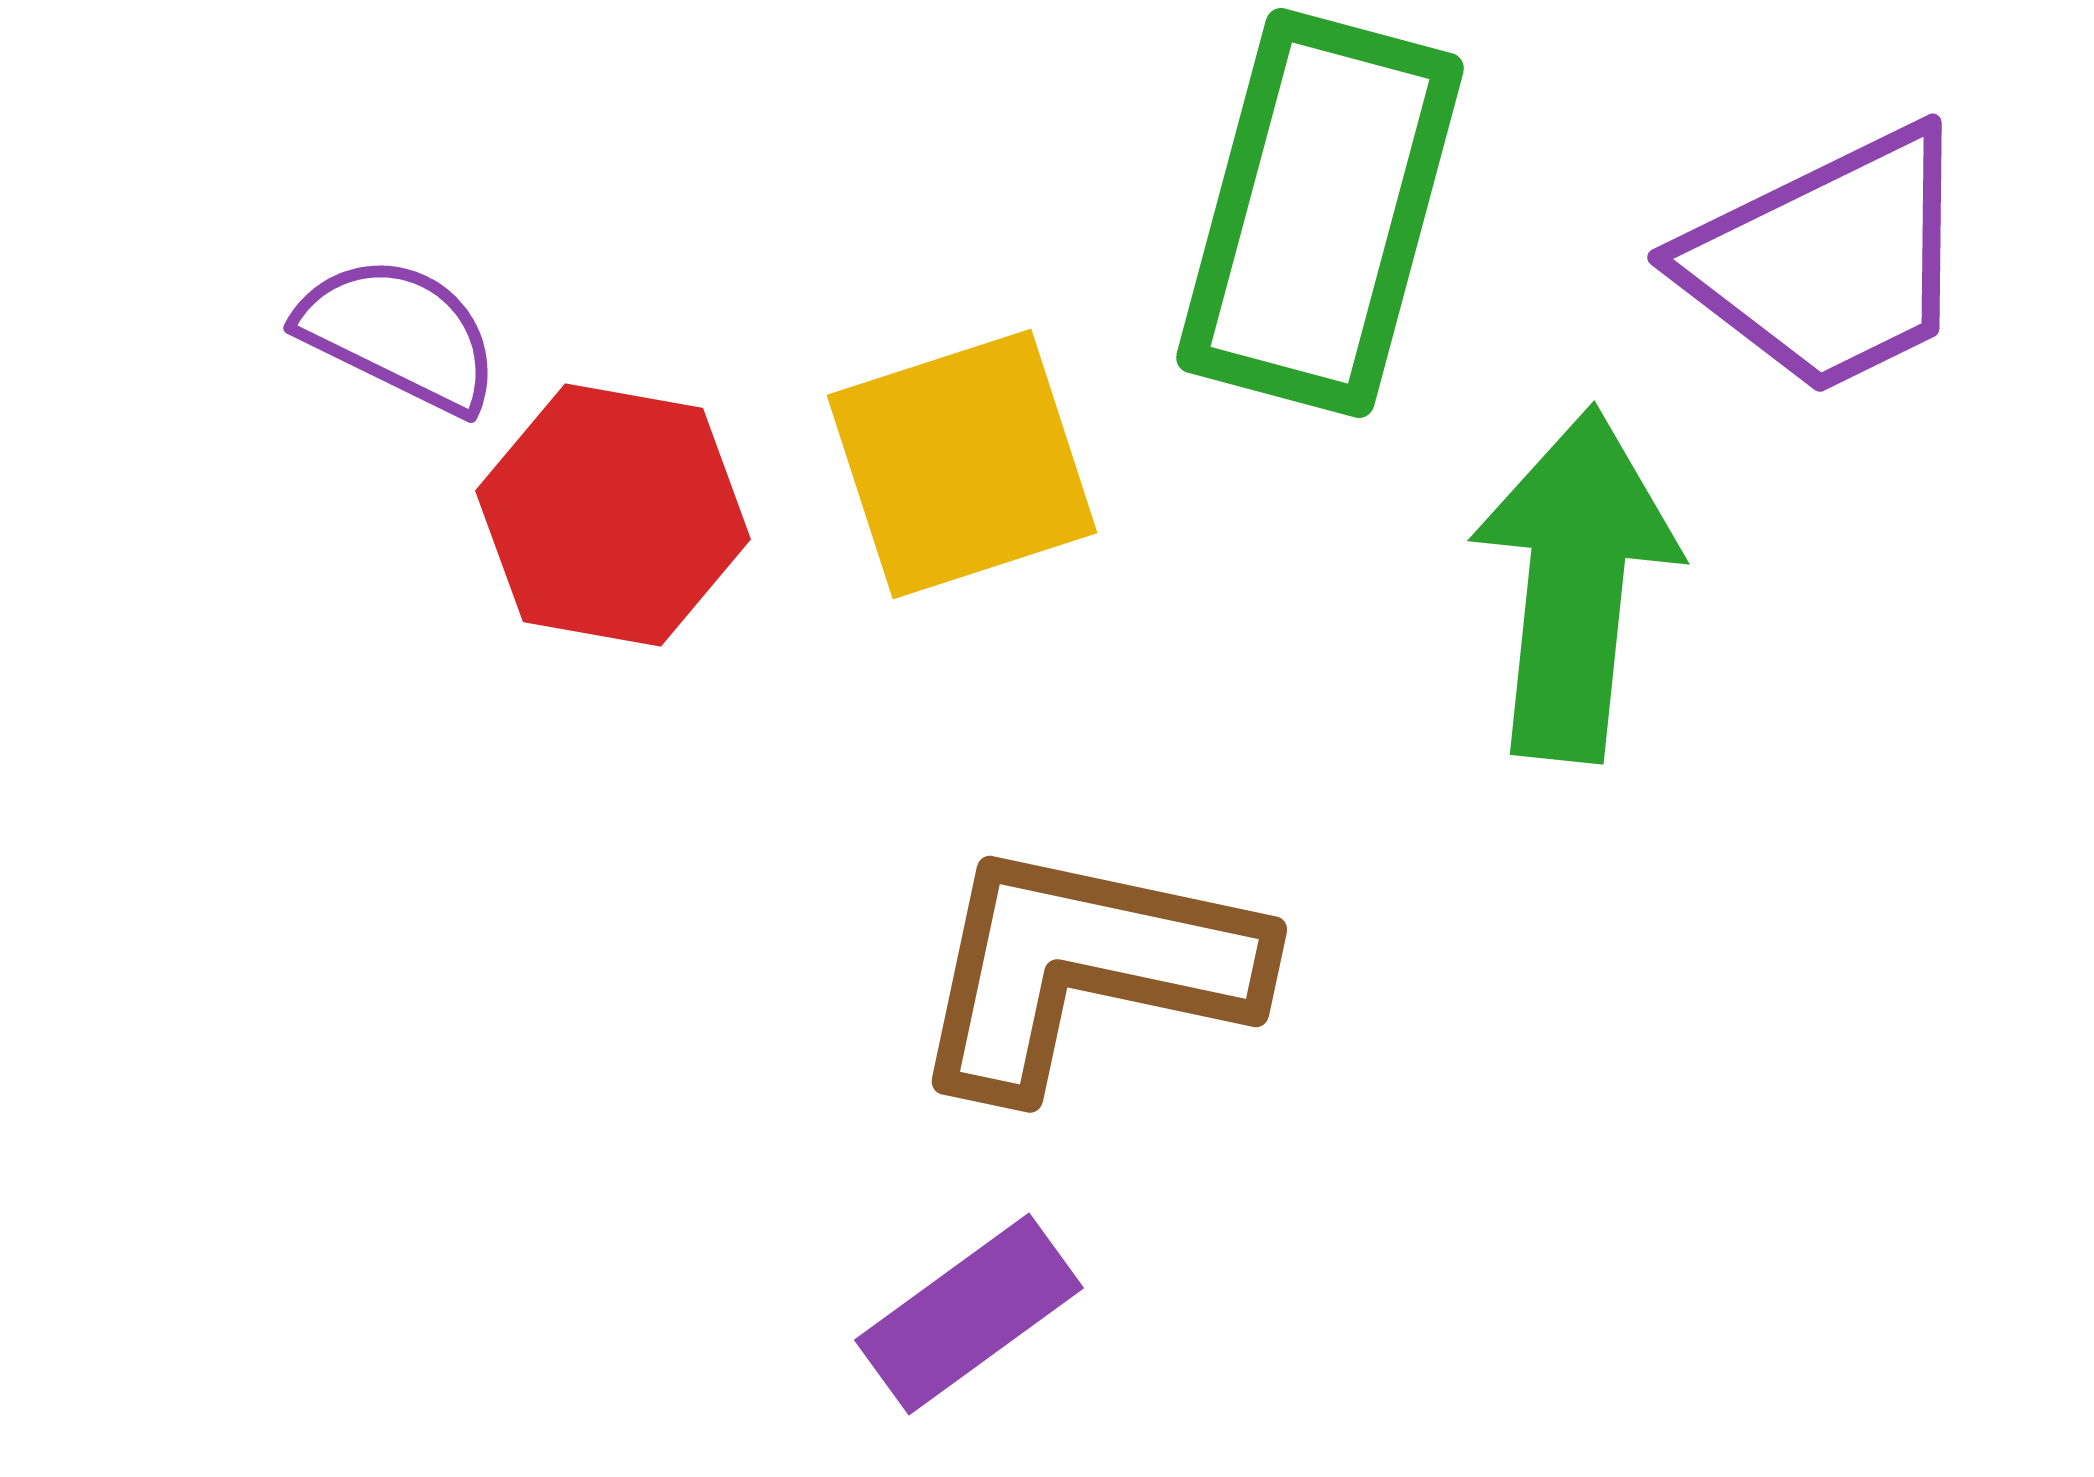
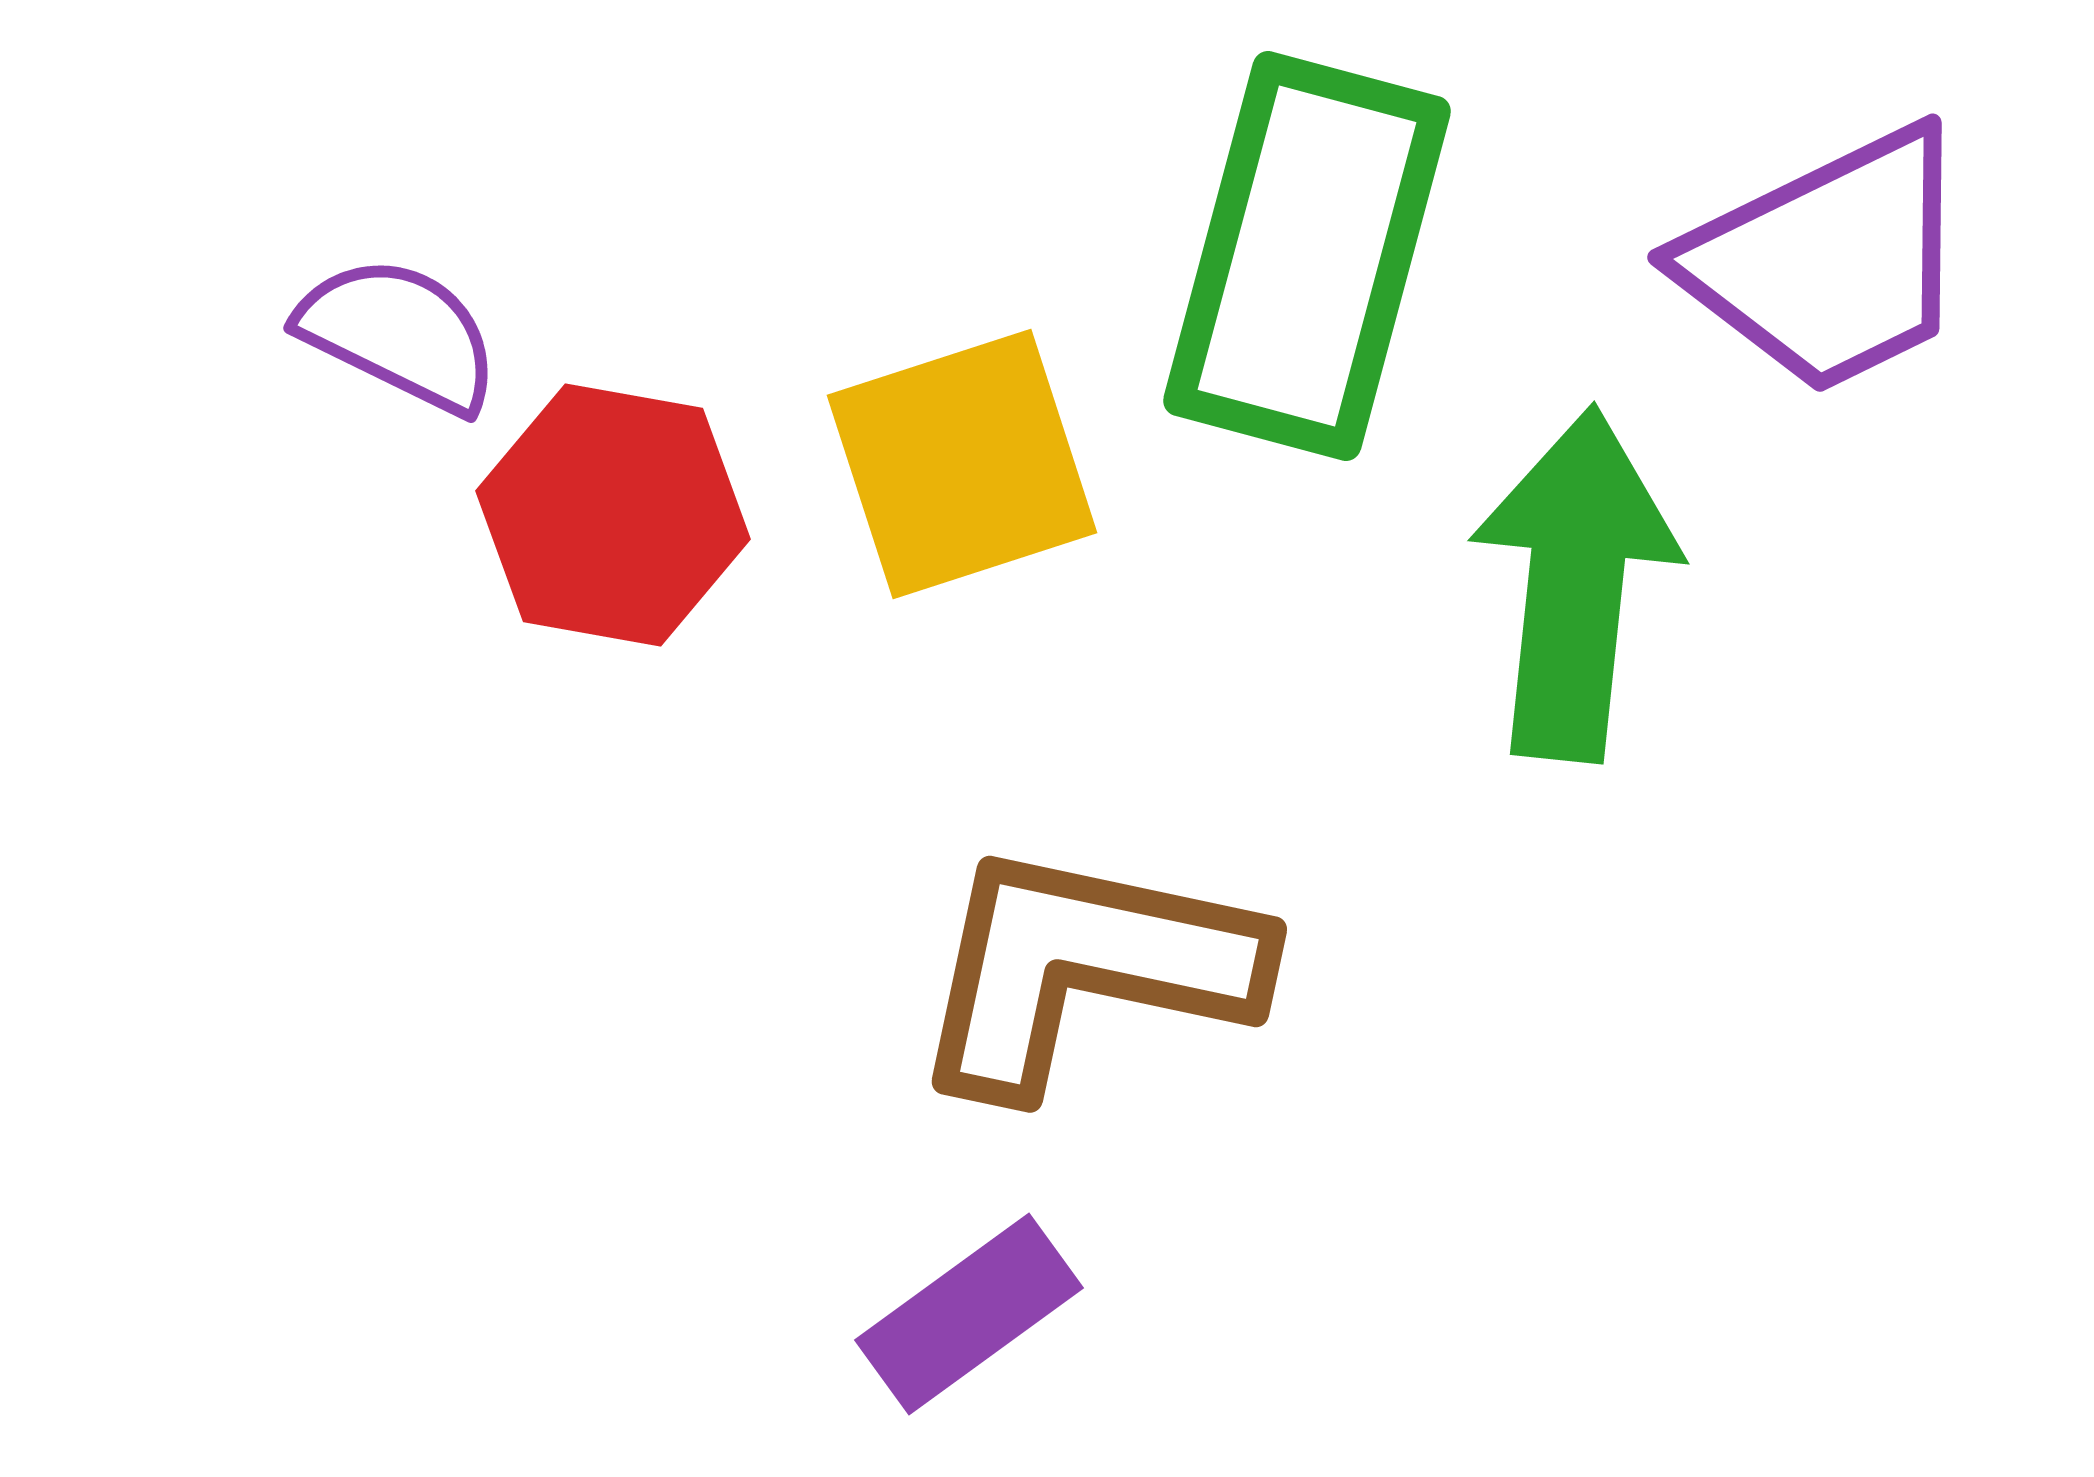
green rectangle: moved 13 px left, 43 px down
